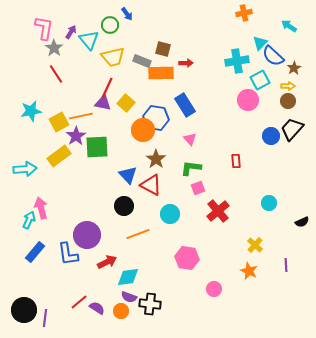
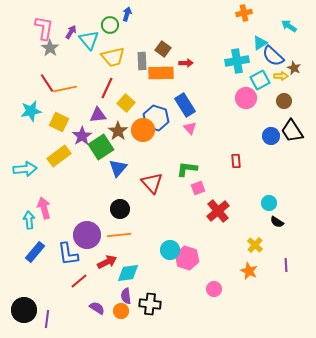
blue arrow at (127, 14): rotated 128 degrees counterclockwise
cyan triangle at (260, 43): rotated 14 degrees clockwise
gray star at (54, 48): moved 4 px left
brown square at (163, 49): rotated 21 degrees clockwise
gray rectangle at (142, 61): rotated 66 degrees clockwise
brown star at (294, 68): rotated 16 degrees counterclockwise
red line at (56, 74): moved 9 px left, 9 px down
yellow arrow at (288, 86): moved 7 px left, 10 px up
pink circle at (248, 100): moved 2 px left, 2 px up
brown circle at (288, 101): moved 4 px left
purple triangle at (103, 103): moved 5 px left, 12 px down; rotated 18 degrees counterclockwise
orange line at (81, 116): moved 16 px left, 27 px up
blue hexagon at (156, 118): rotated 10 degrees clockwise
yellow square at (59, 122): rotated 36 degrees counterclockwise
black trapezoid at (292, 129): moved 2 px down; rotated 75 degrees counterclockwise
purple star at (76, 136): moved 6 px right
pink triangle at (190, 139): moved 11 px up
green square at (97, 147): moved 4 px right; rotated 30 degrees counterclockwise
brown star at (156, 159): moved 38 px left, 28 px up
green L-shape at (191, 168): moved 4 px left, 1 px down
blue triangle at (128, 175): moved 10 px left, 7 px up; rotated 24 degrees clockwise
red triangle at (151, 185): moved 1 px right, 2 px up; rotated 20 degrees clockwise
black circle at (124, 206): moved 4 px left, 3 px down
pink arrow at (41, 208): moved 3 px right
cyan circle at (170, 214): moved 36 px down
cyan arrow at (29, 220): rotated 30 degrees counterclockwise
black semicircle at (302, 222): moved 25 px left; rotated 56 degrees clockwise
orange line at (138, 234): moved 19 px left, 1 px down; rotated 15 degrees clockwise
pink hexagon at (187, 258): rotated 10 degrees clockwise
cyan diamond at (128, 277): moved 4 px up
purple semicircle at (129, 297): moved 3 px left, 1 px up; rotated 63 degrees clockwise
red line at (79, 302): moved 21 px up
purple line at (45, 318): moved 2 px right, 1 px down
